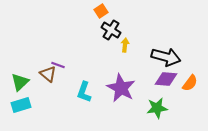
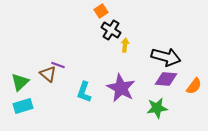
orange semicircle: moved 4 px right, 3 px down
cyan rectangle: moved 2 px right, 1 px down
